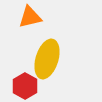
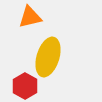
yellow ellipse: moved 1 px right, 2 px up
